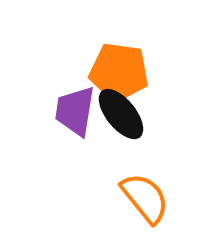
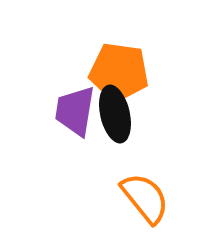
black ellipse: moved 6 px left; rotated 26 degrees clockwise
